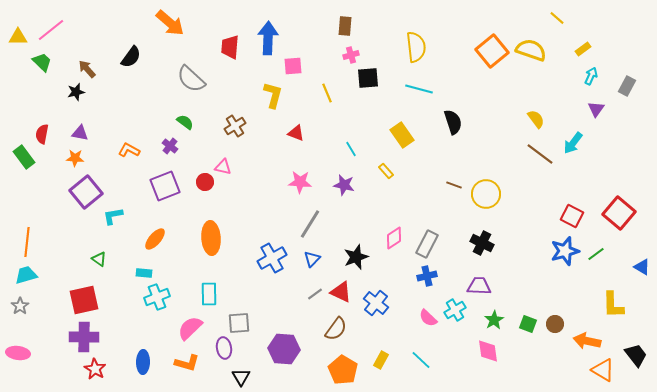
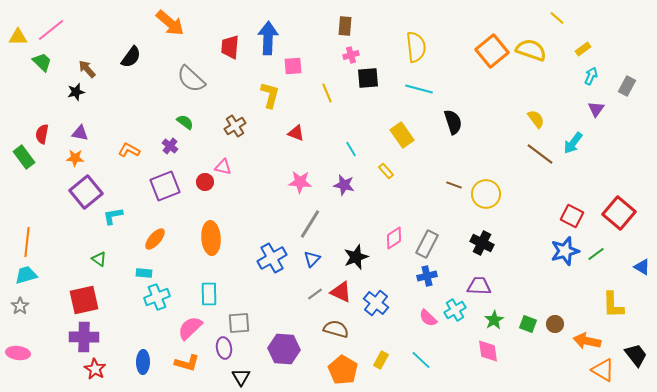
yellow L-shape at (273, 95): moved 3 px left
brown semicircle at (336, 329): rotated 110 degrees counterclockwise
